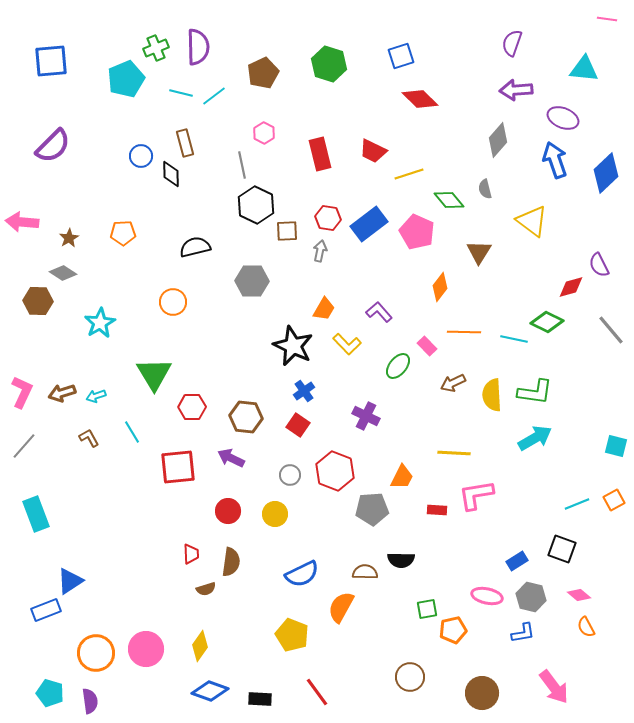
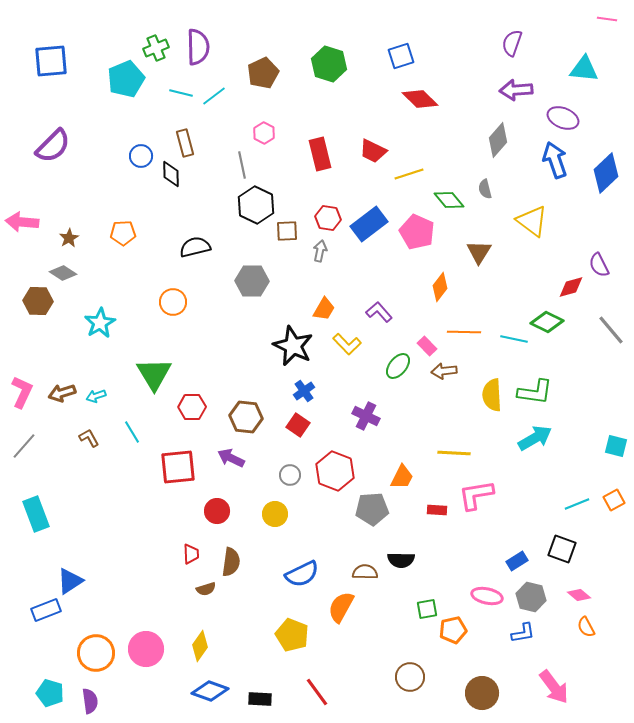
brown arrow at (453, 383): moved 9 px left, 12 px up; rotated 20 degrees clockwise
red circle at (228, 511): moved 11 px left
